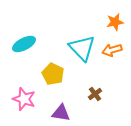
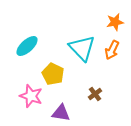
cyan ellipse: moved 3 px right, 2 px down; rotated 15 degrees counterclockwise
orange arrow: rotated 48 degrees counterclockwise
pink star: moved 7 px right, 3 px up
